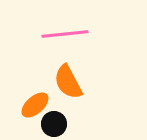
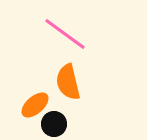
pink line: rotated 42 degrees clockwise
orange semicircle: rotated 15 degrees clockwise
